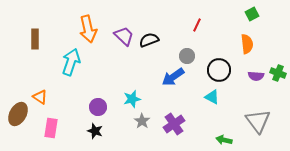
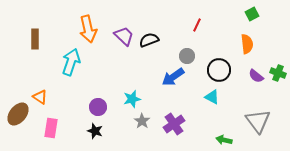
purple semicircle: rotated 35 degrees clockwise
brown ellipse: rotated 10 degrees clockwise
